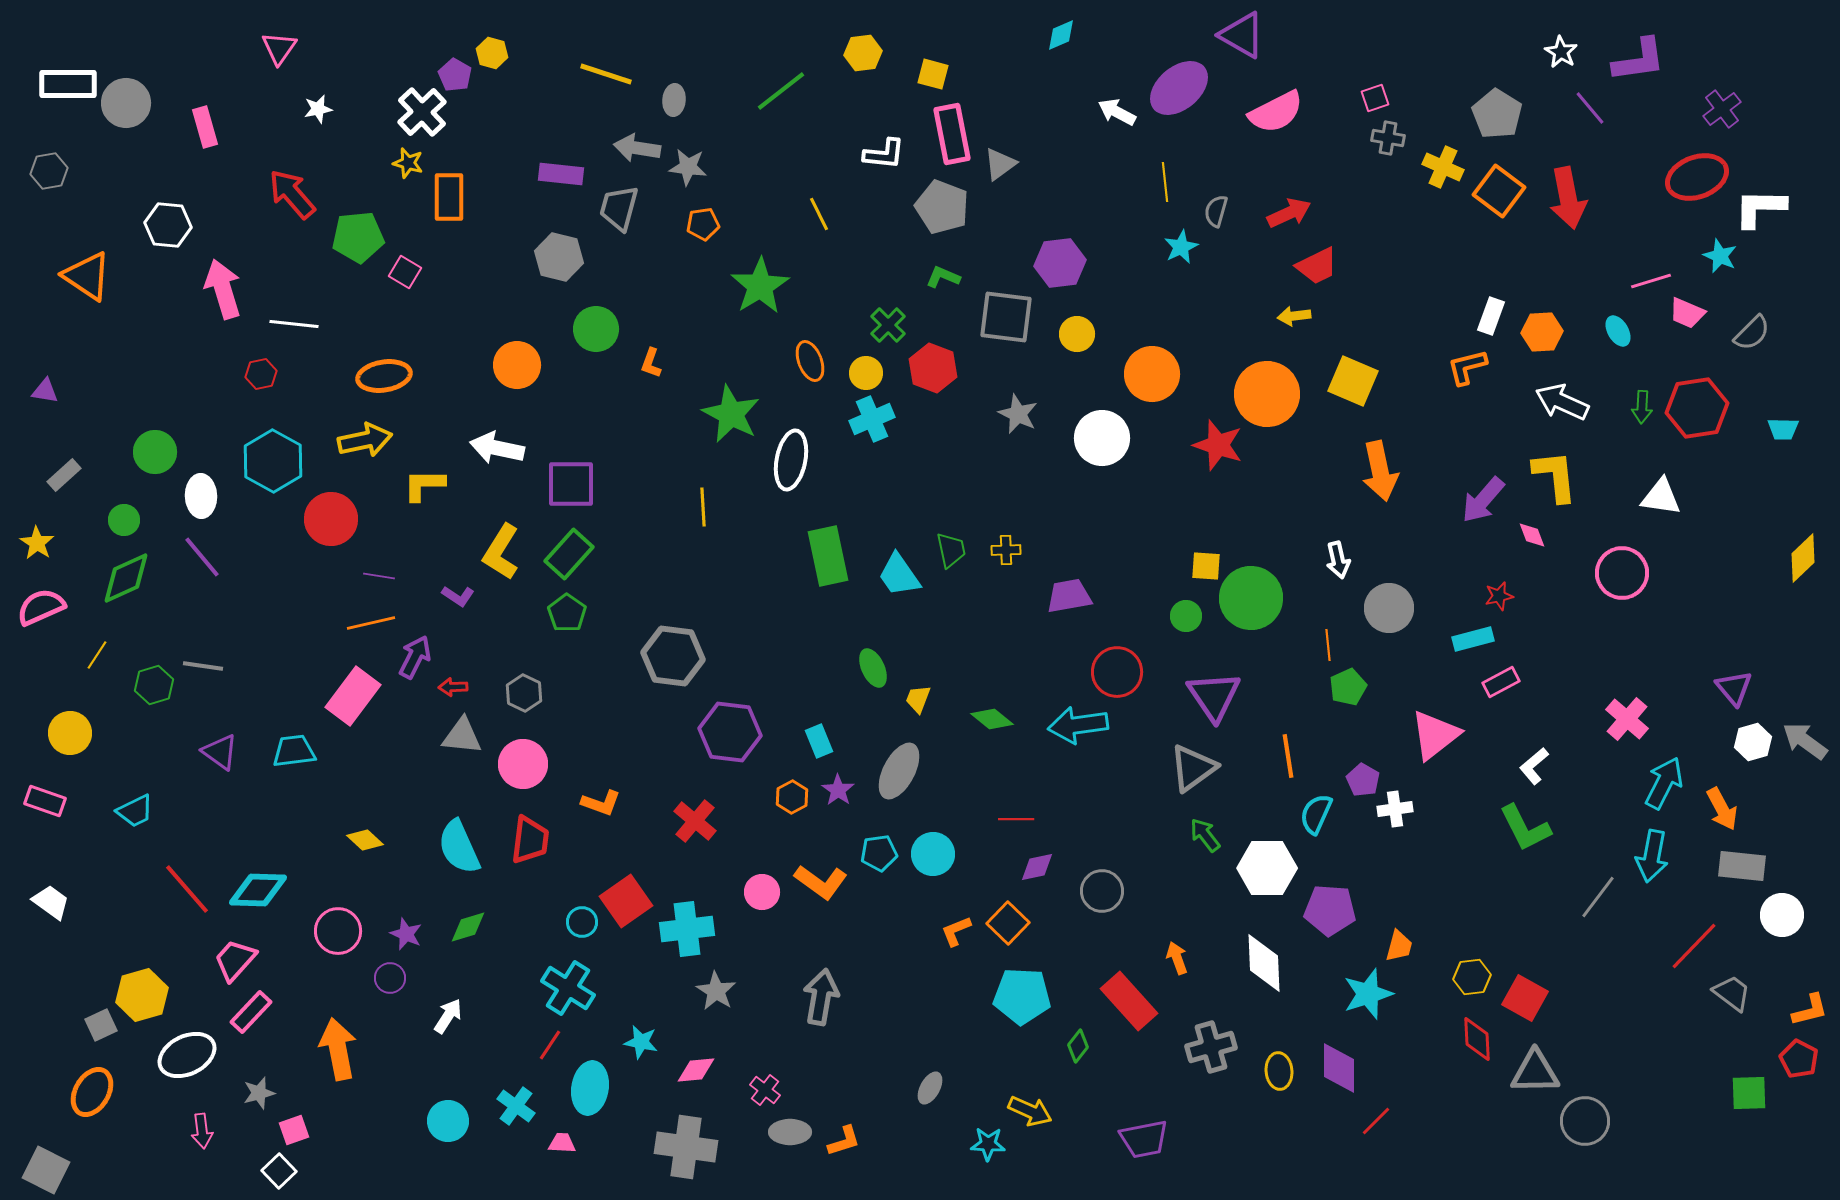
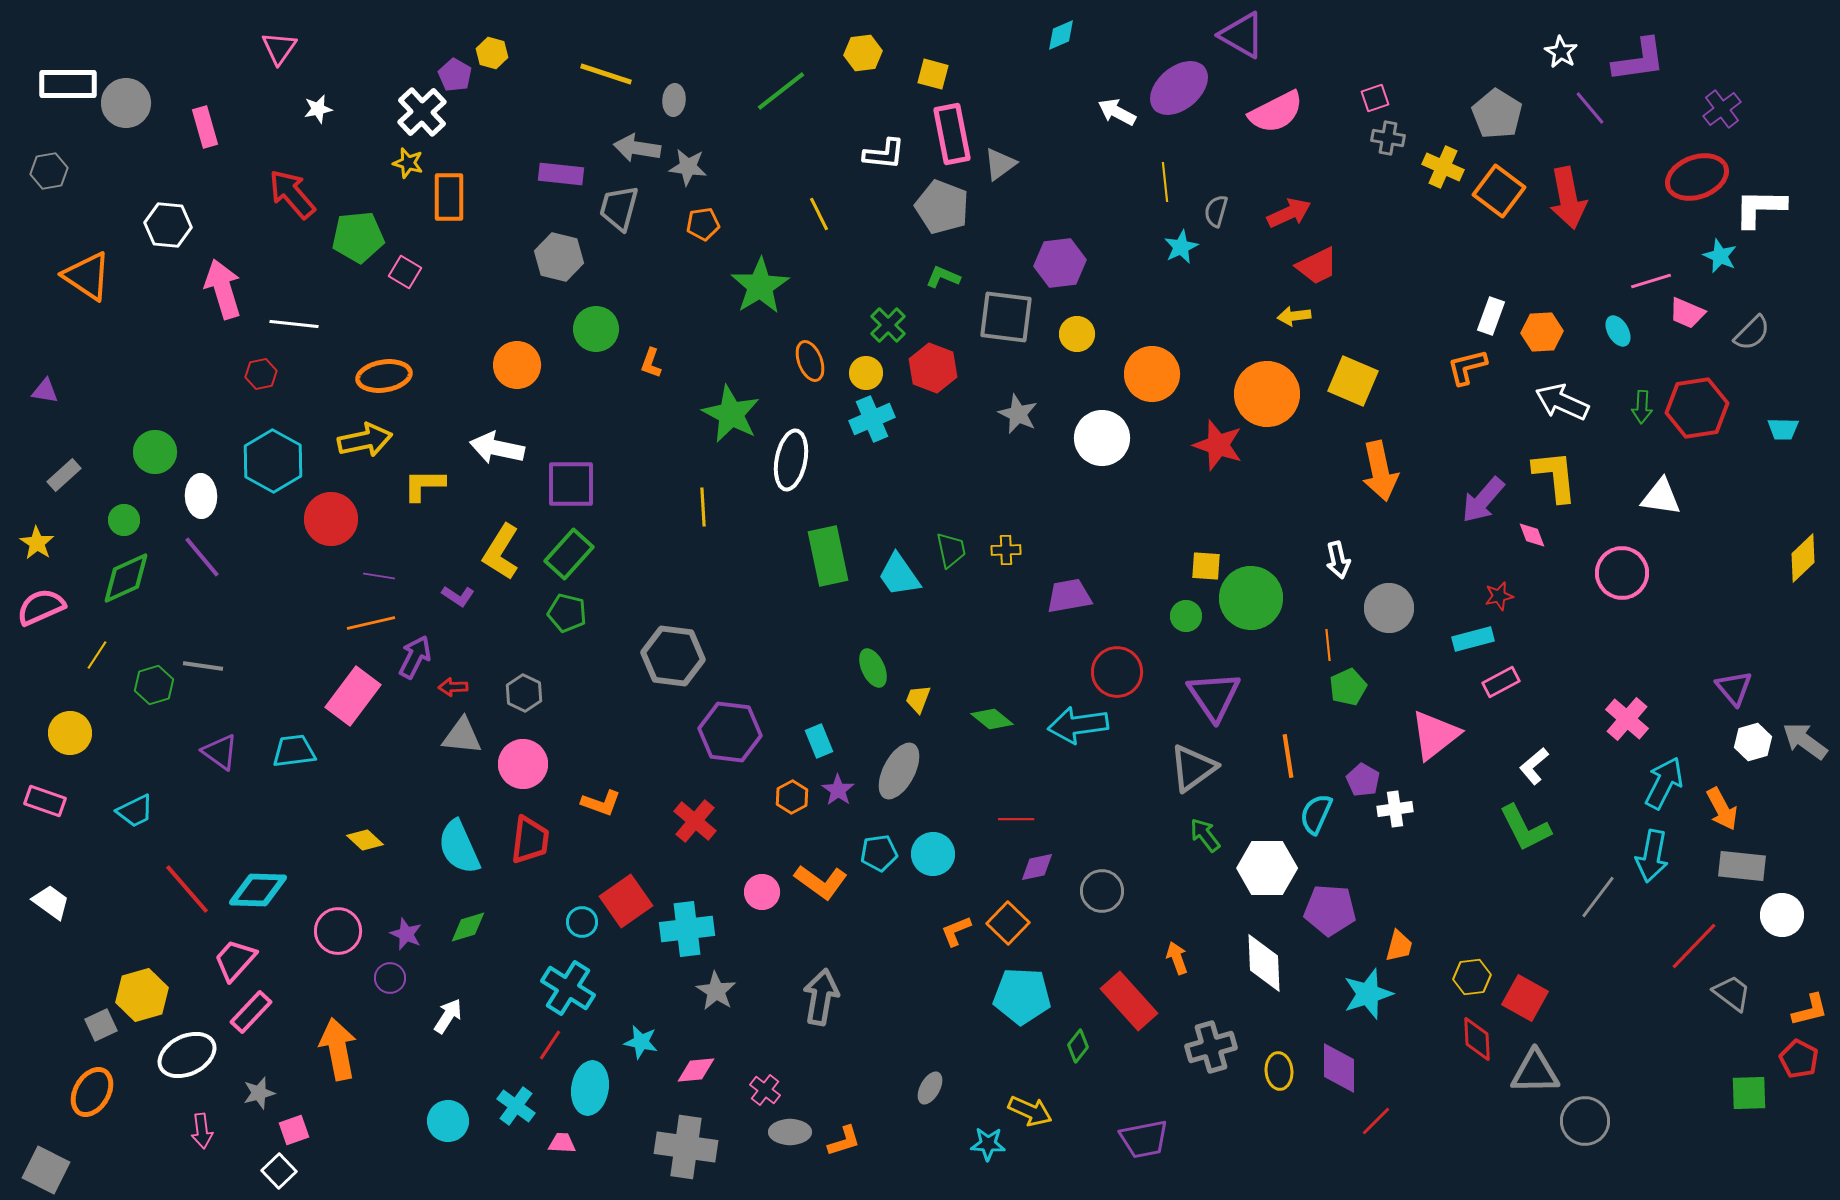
green pentagon at (567, 613): rotated 21 degrees counterclockwise
